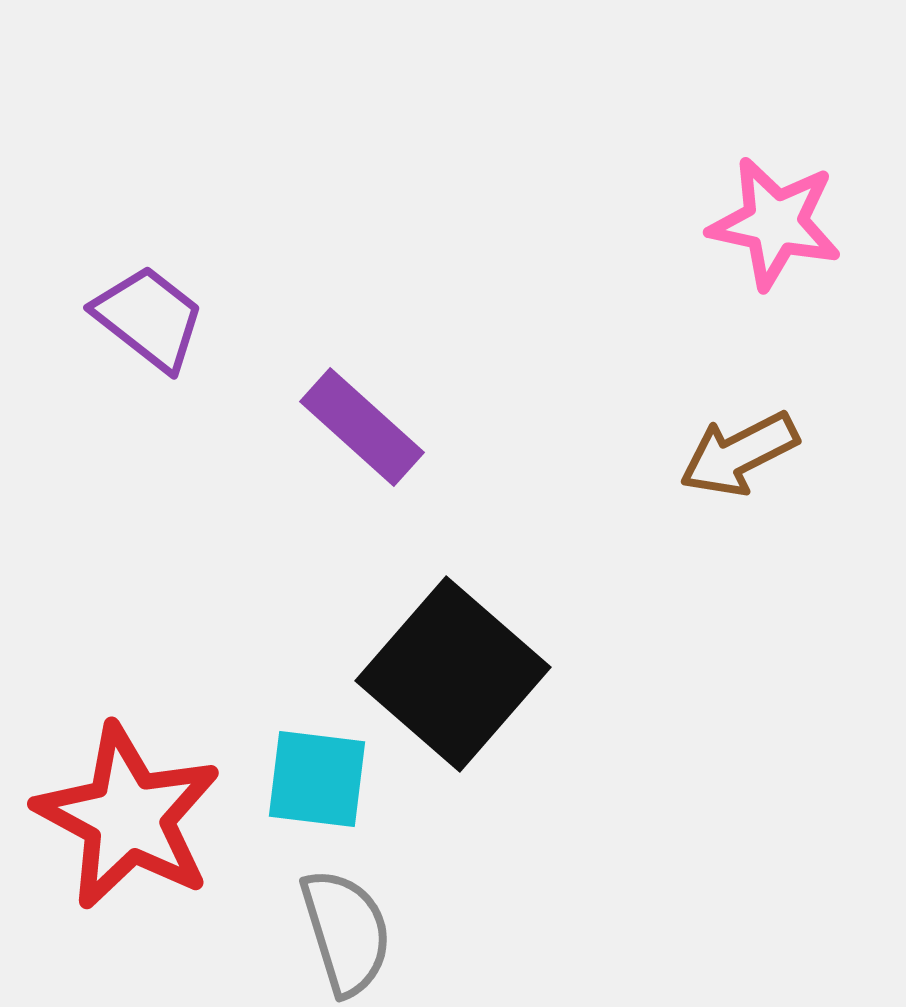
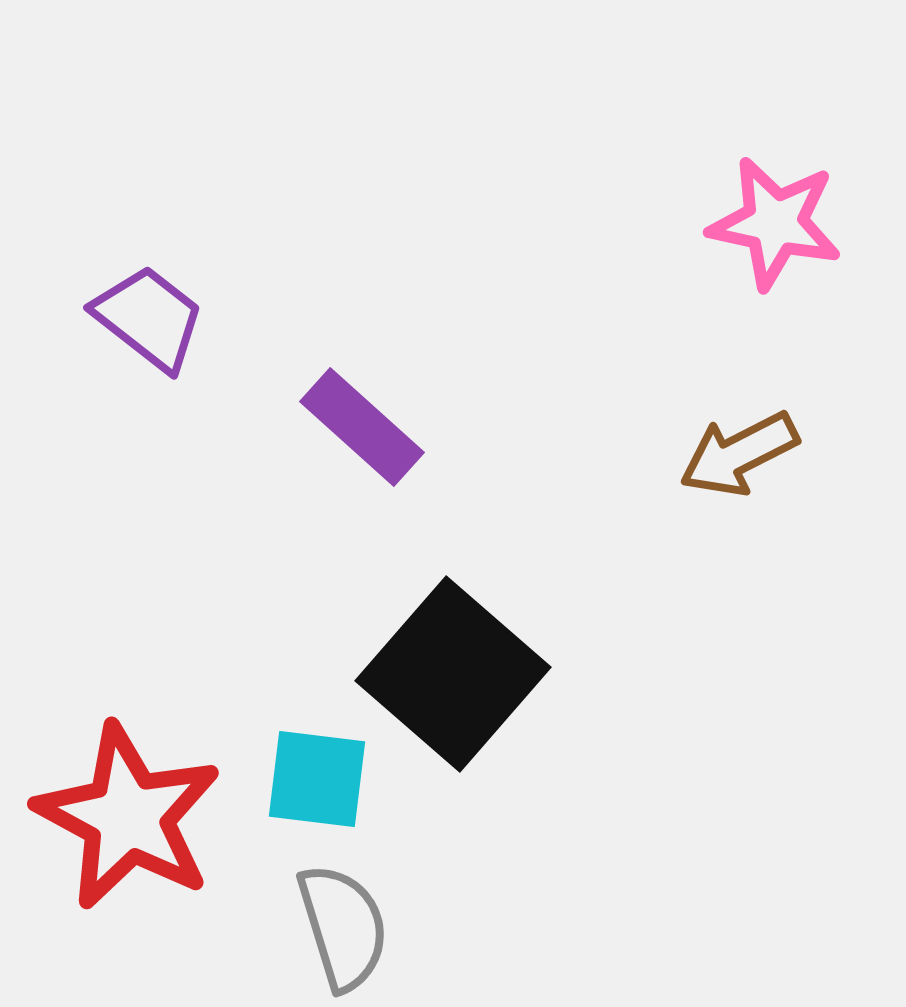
gray semicircle: moved 3 px left, 5 px up
